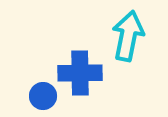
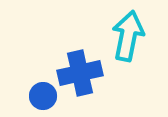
blue cross: rotated 12 degrees counterclockwise
